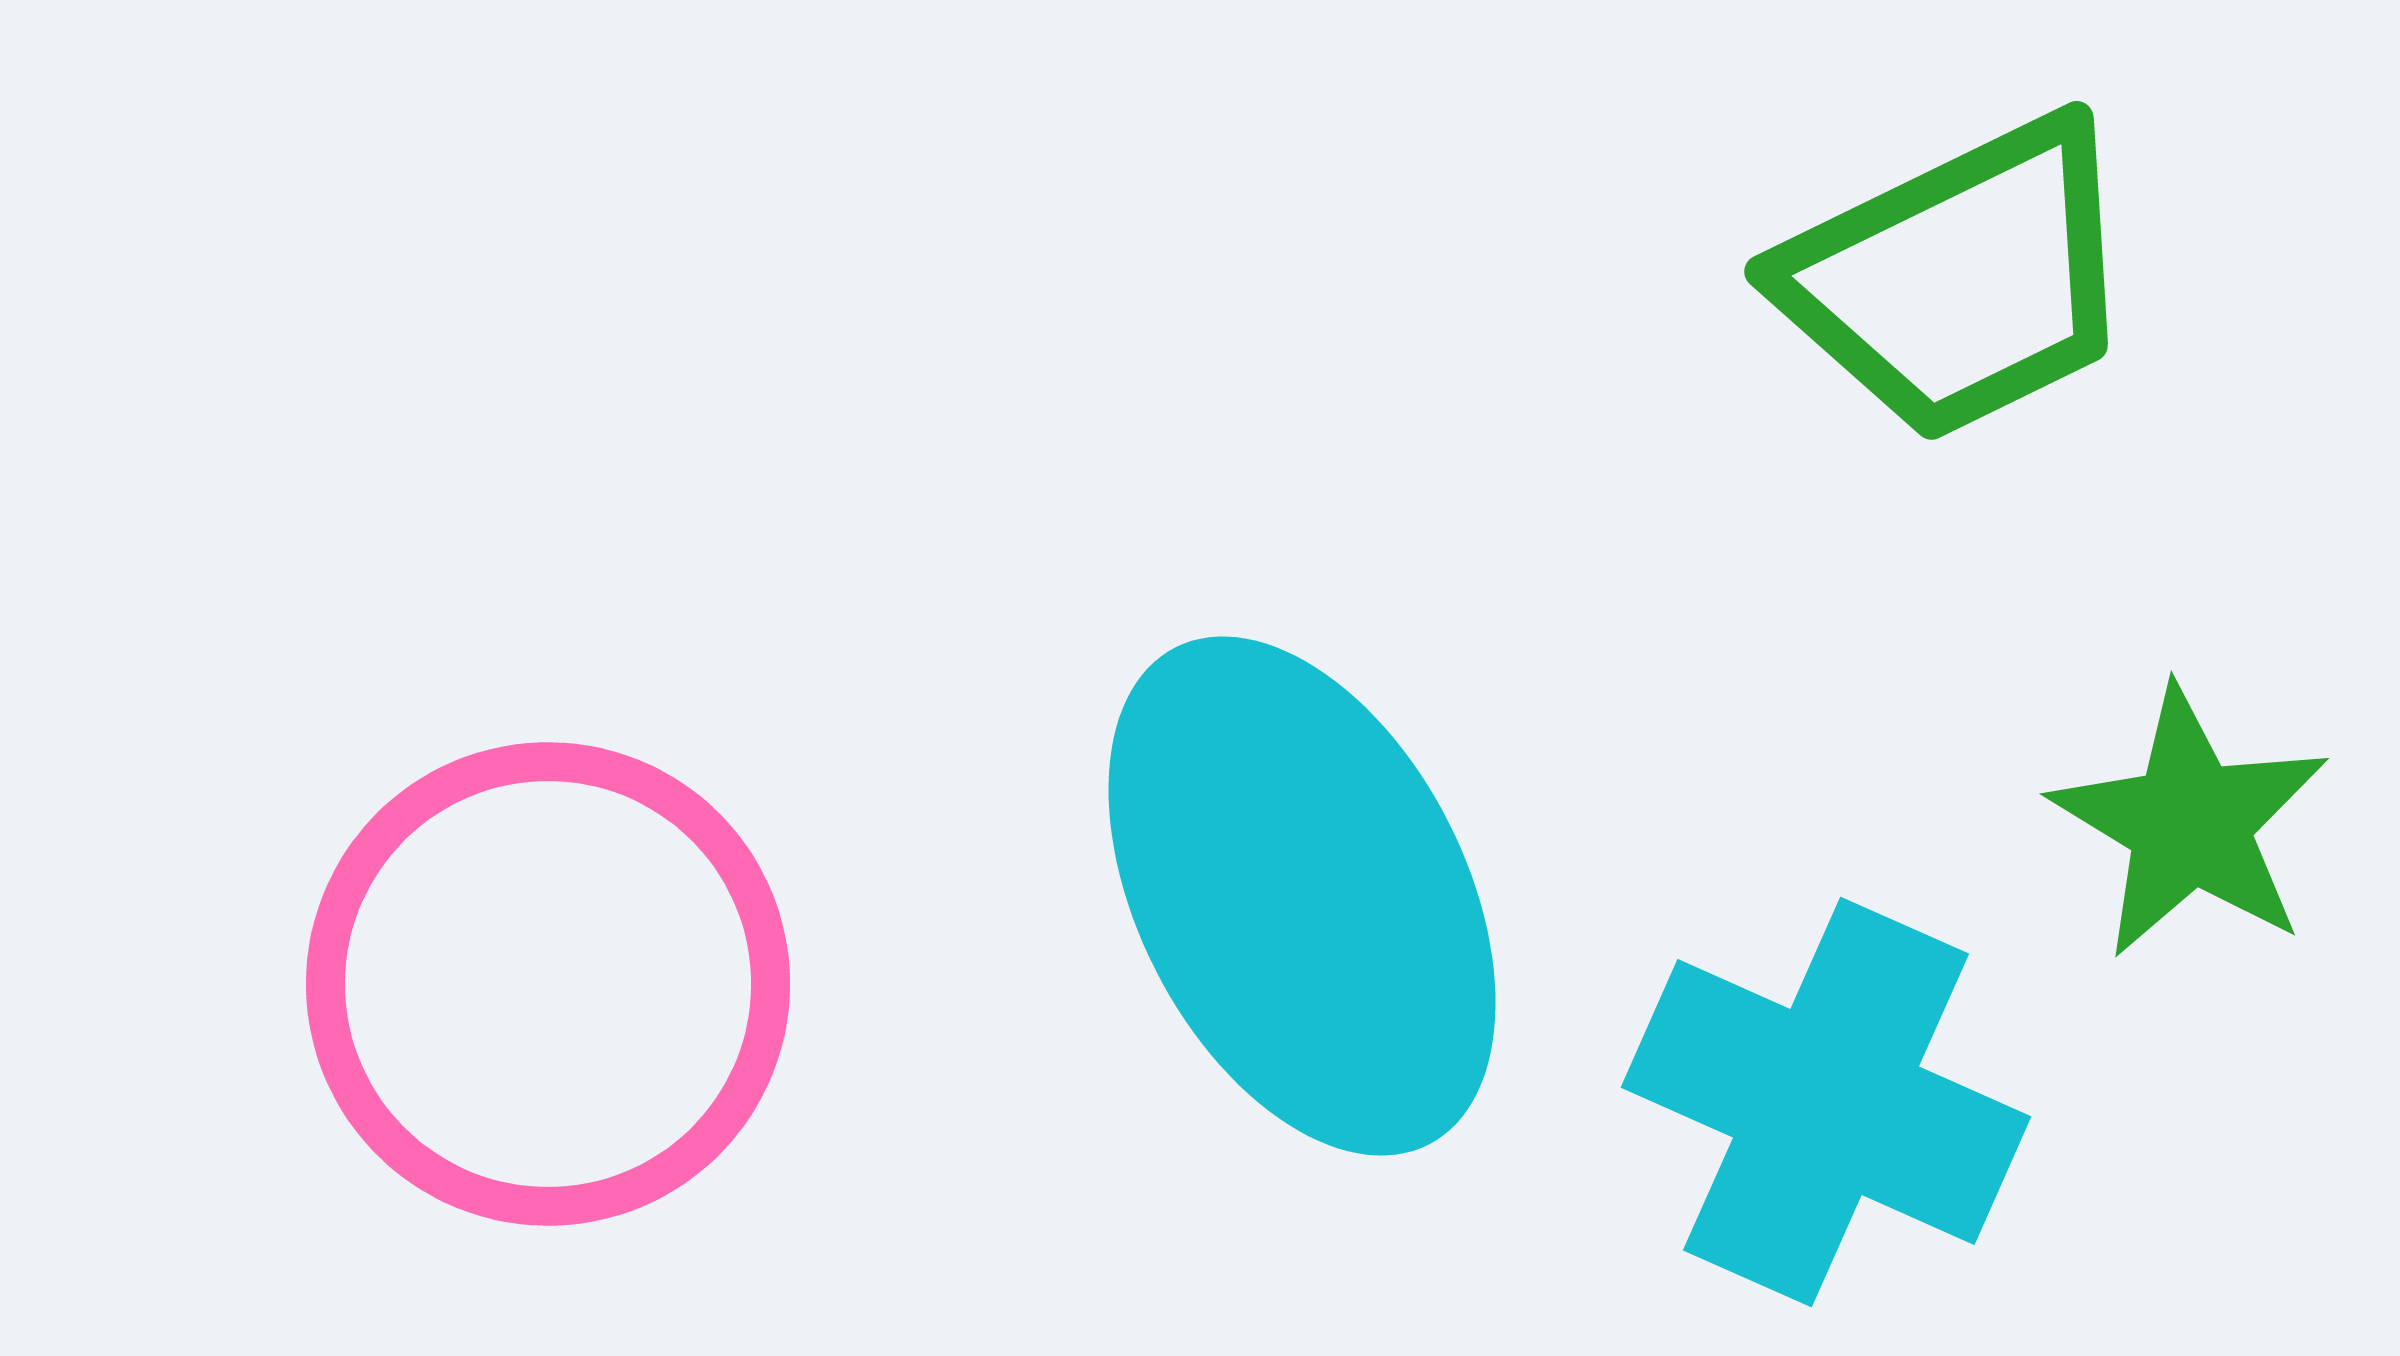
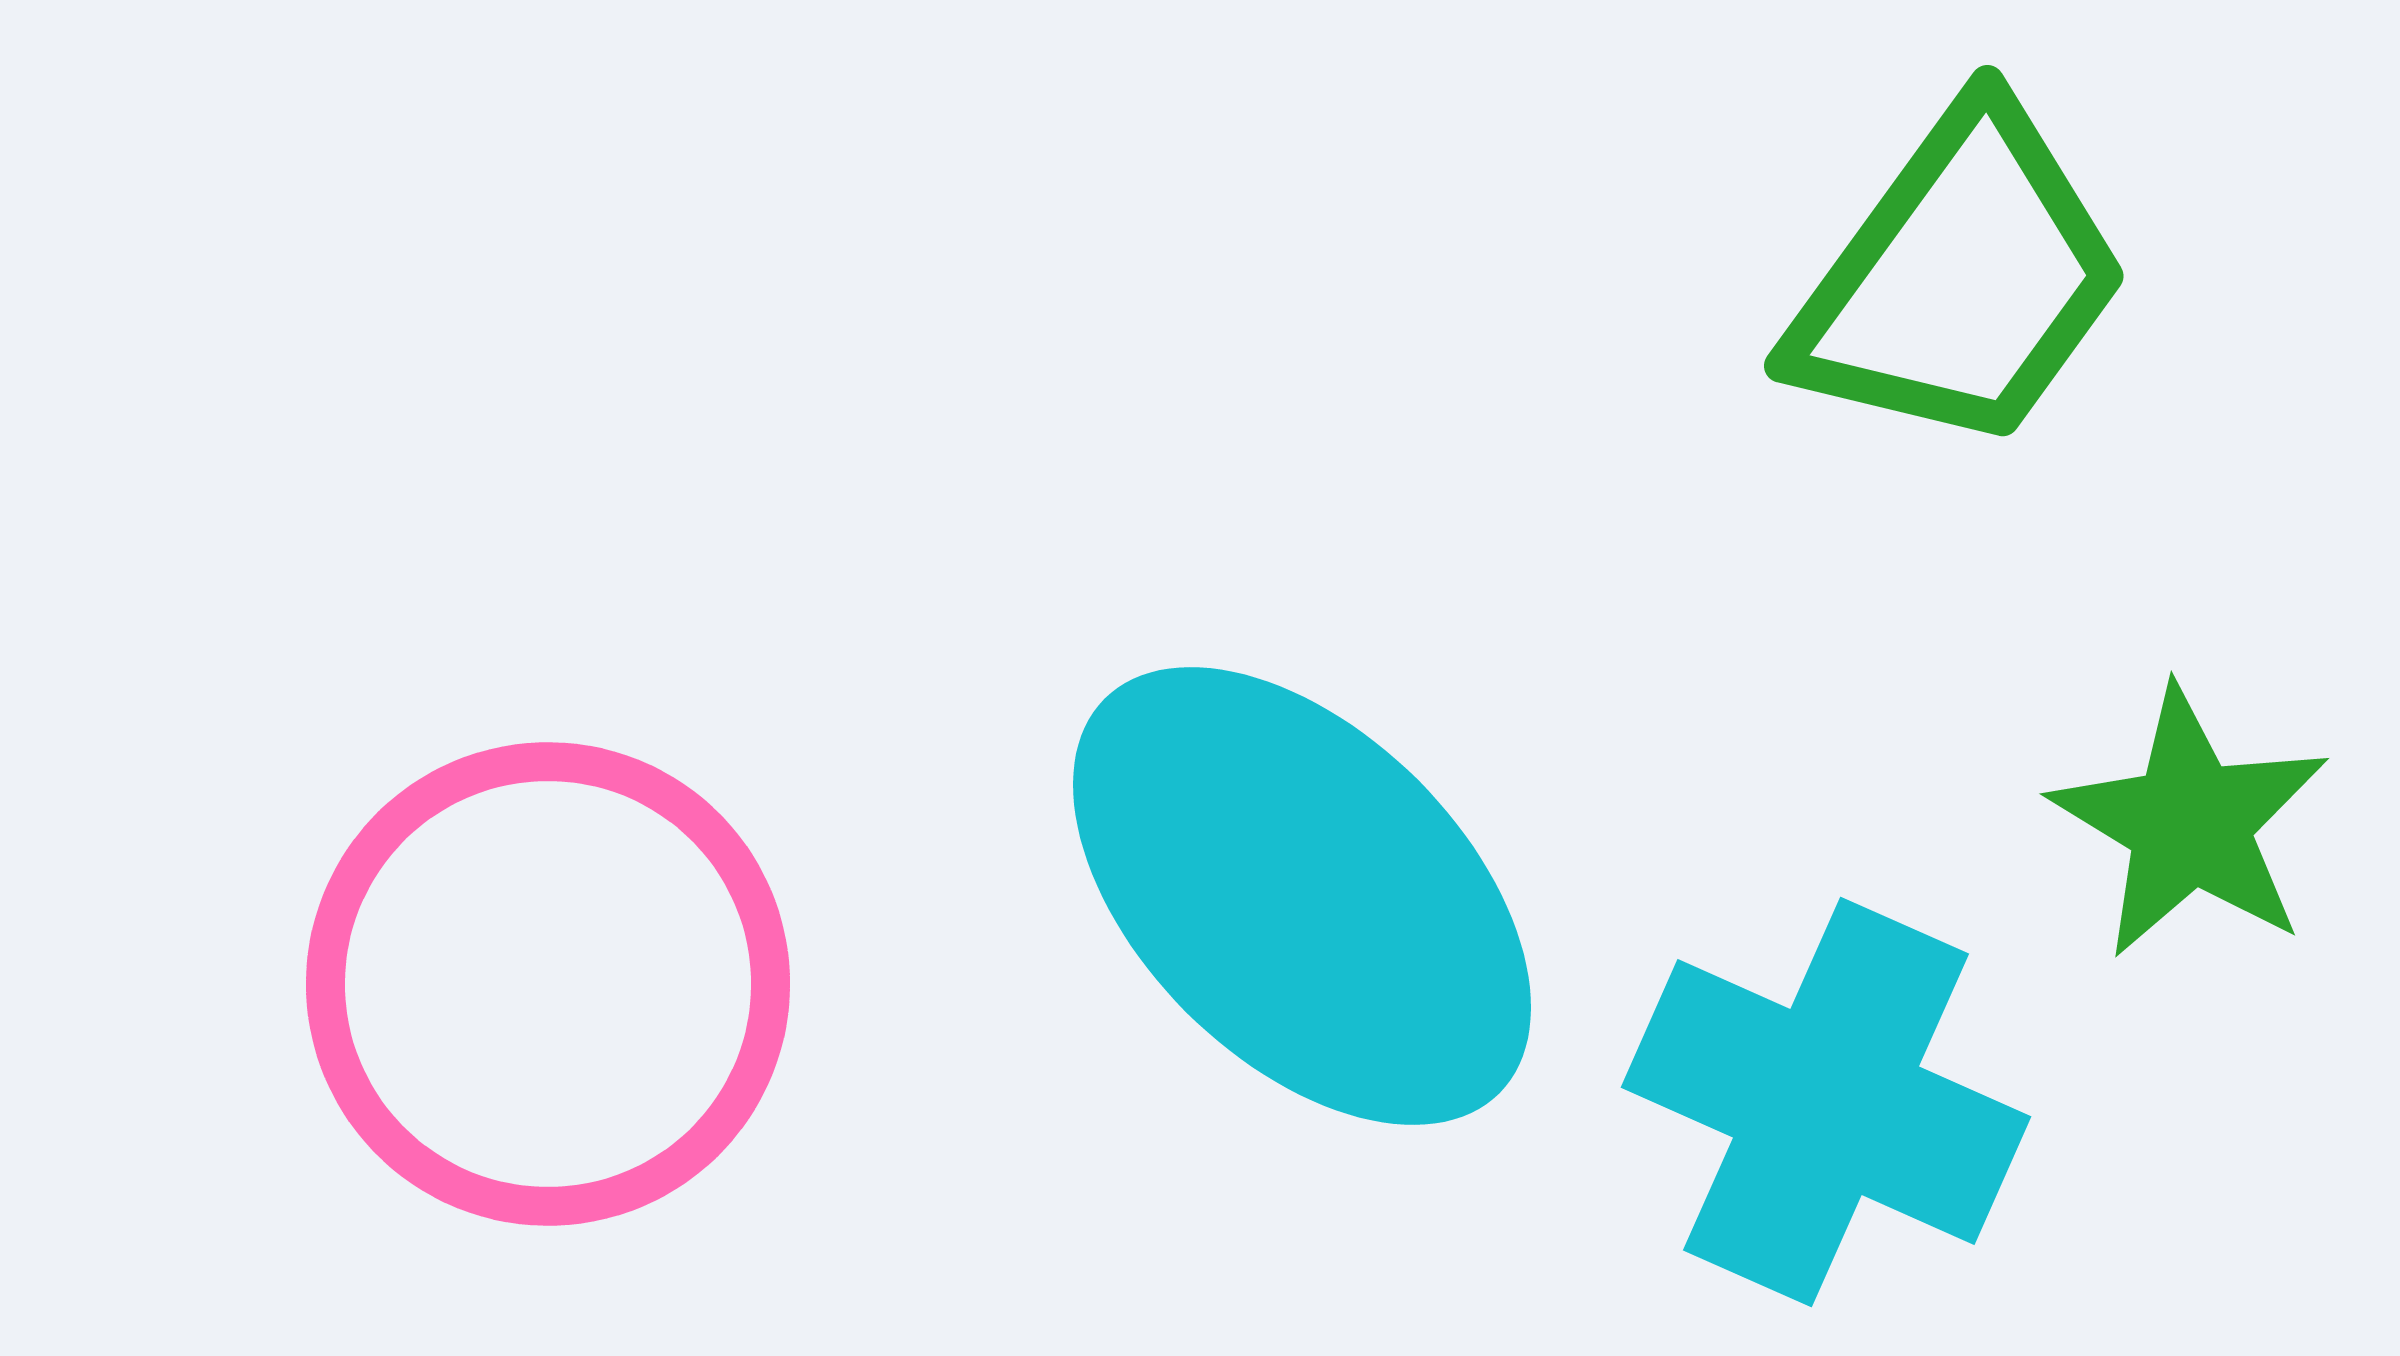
green trapezoid: rotated 28 degrees counterclockwise
cyan ellipse: rotated 18 degrees counterclockwise
